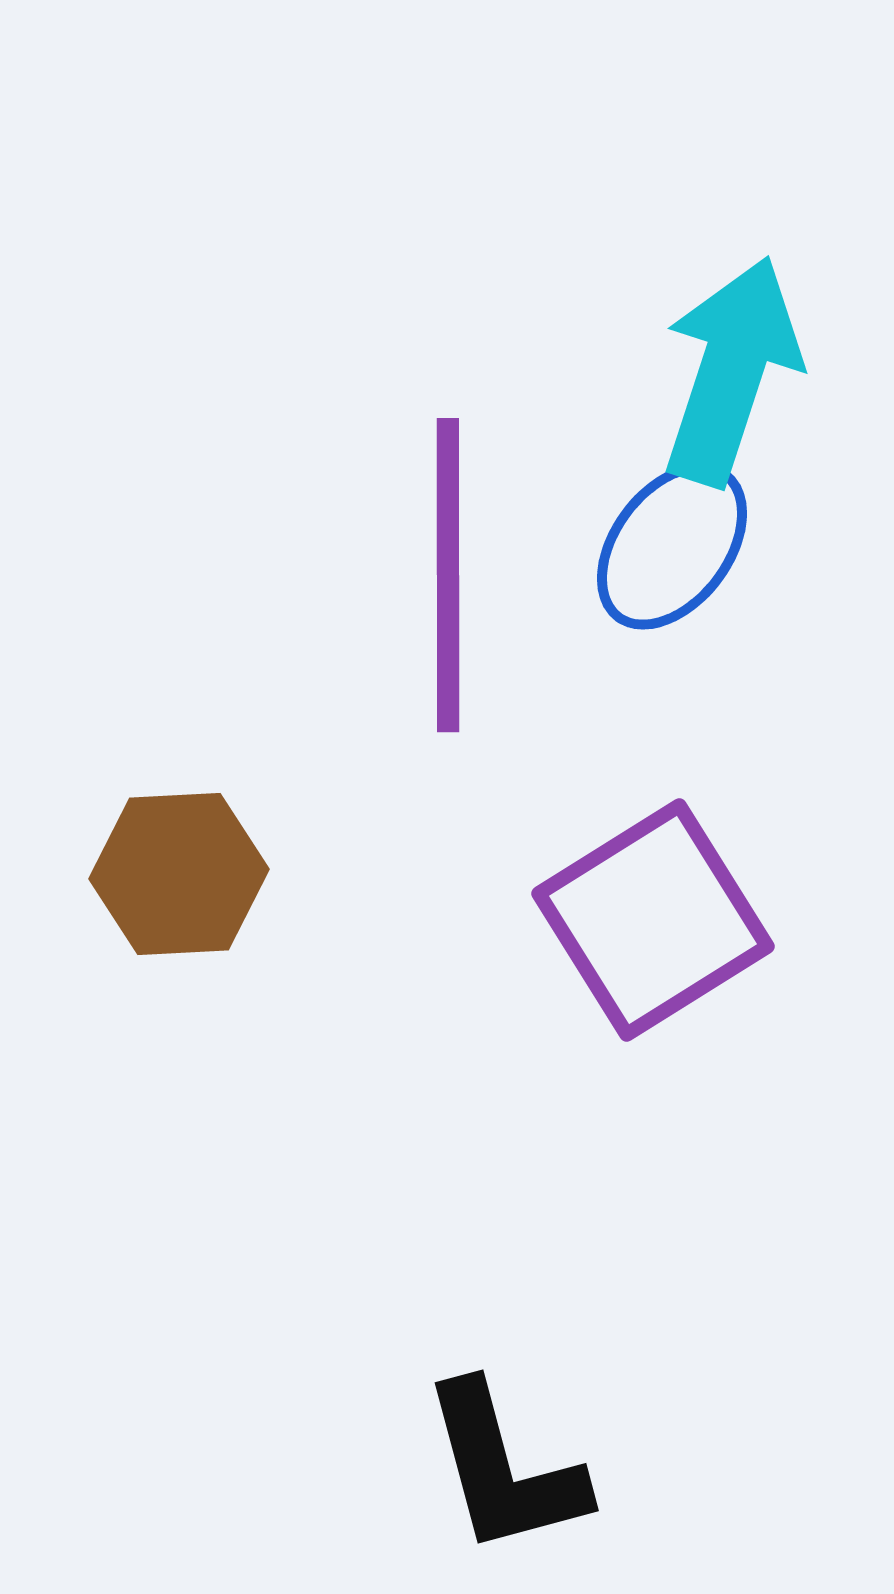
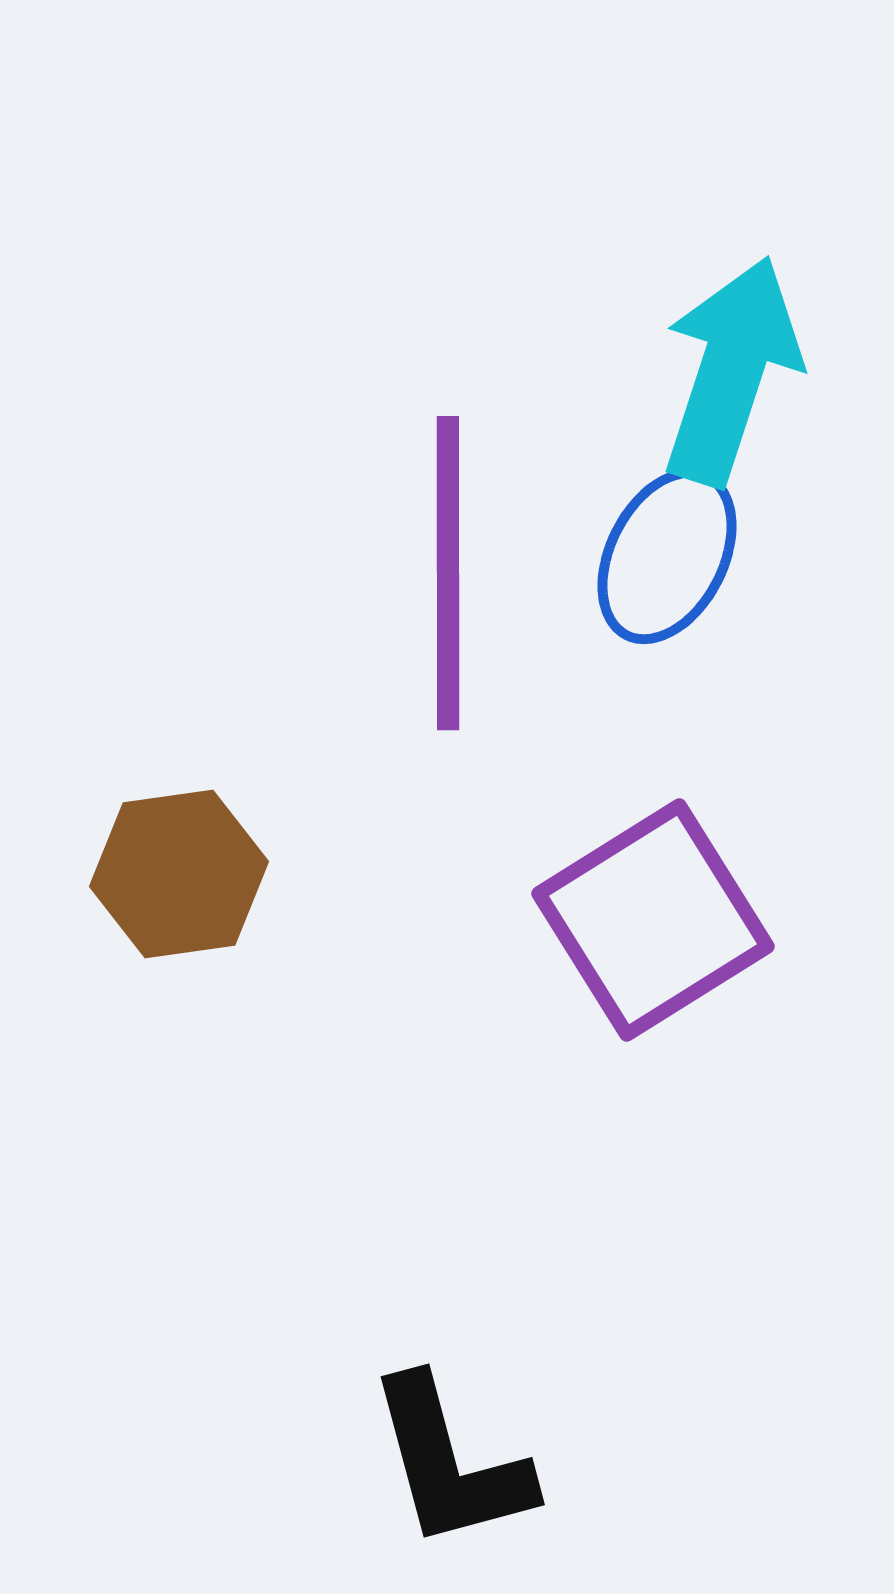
blue ellipse: moved 5 px left, 10 px down; rotated 10 degrees counterclockwise
purple line: moved 2 px up
brown hexagon: rotated 5 degrees counterclockwise
black L-shape: moved 54 px left, 6 px up
